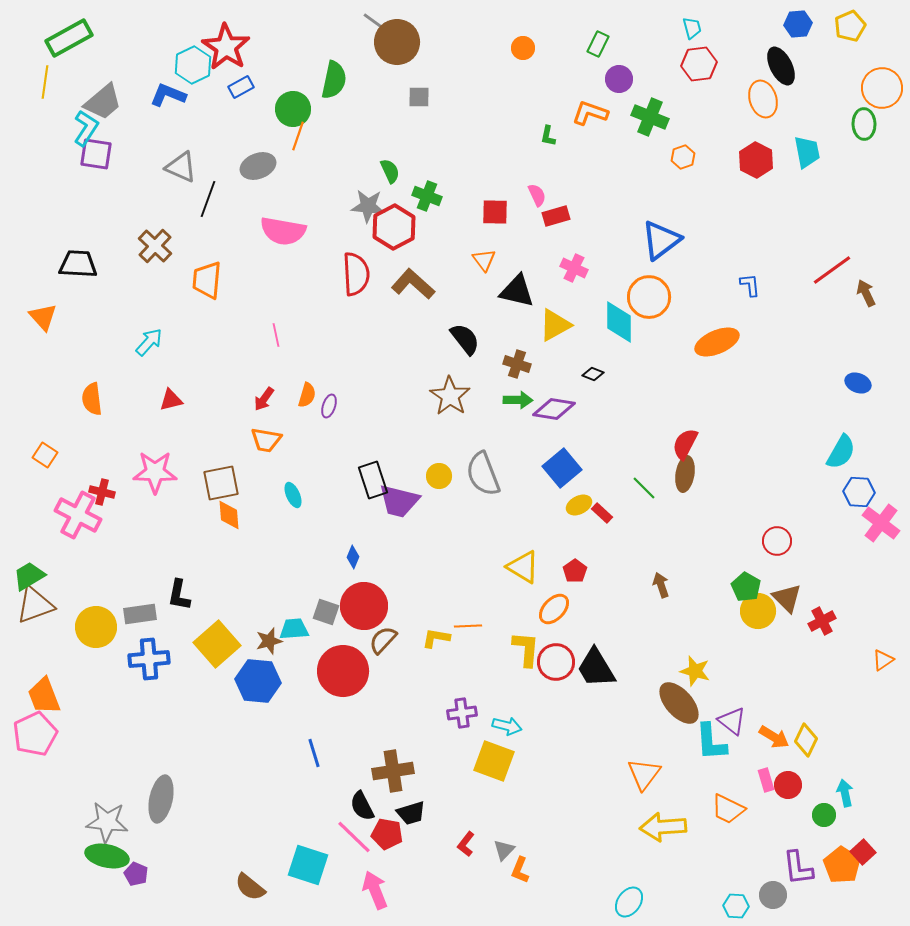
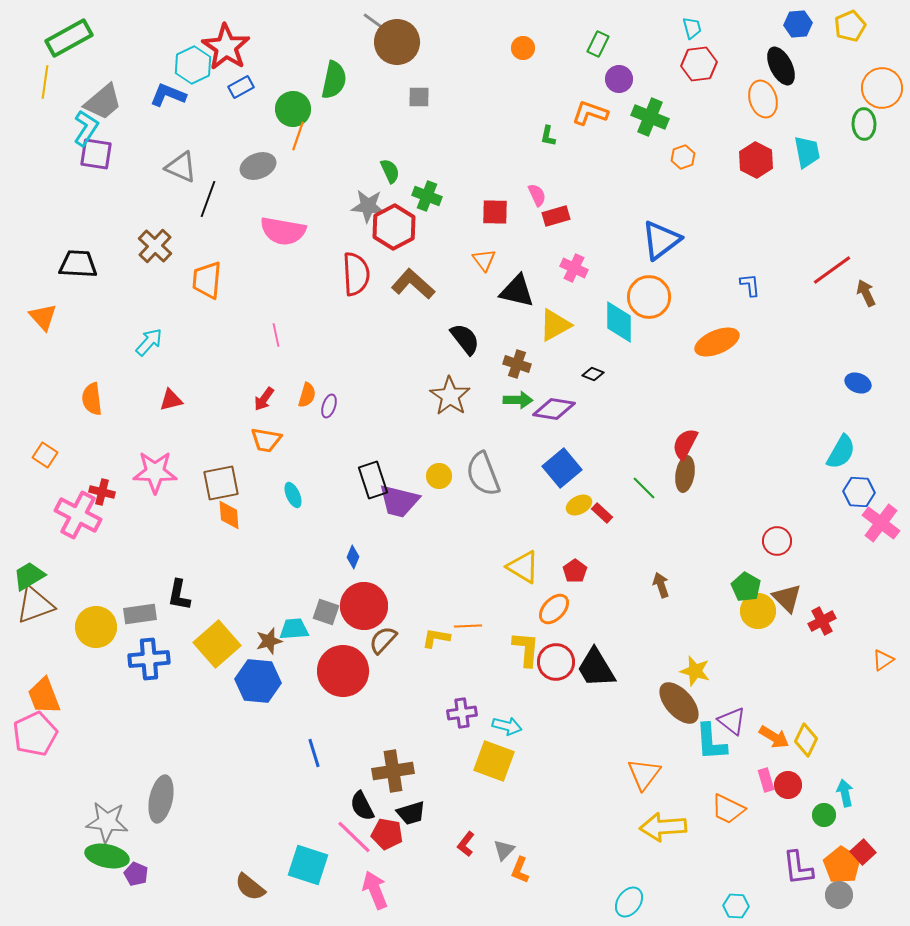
gray circle at (773, 895): moved 66 px right
